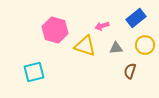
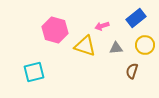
brown semicircle: moved 2 px right
